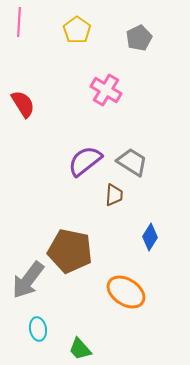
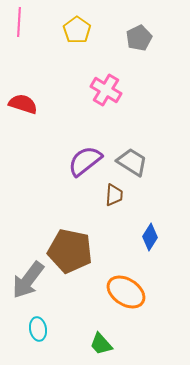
red semicircle: rotated 40 degrees counterclockwise
green trapezoid: moved 21 px right, 5 px up
